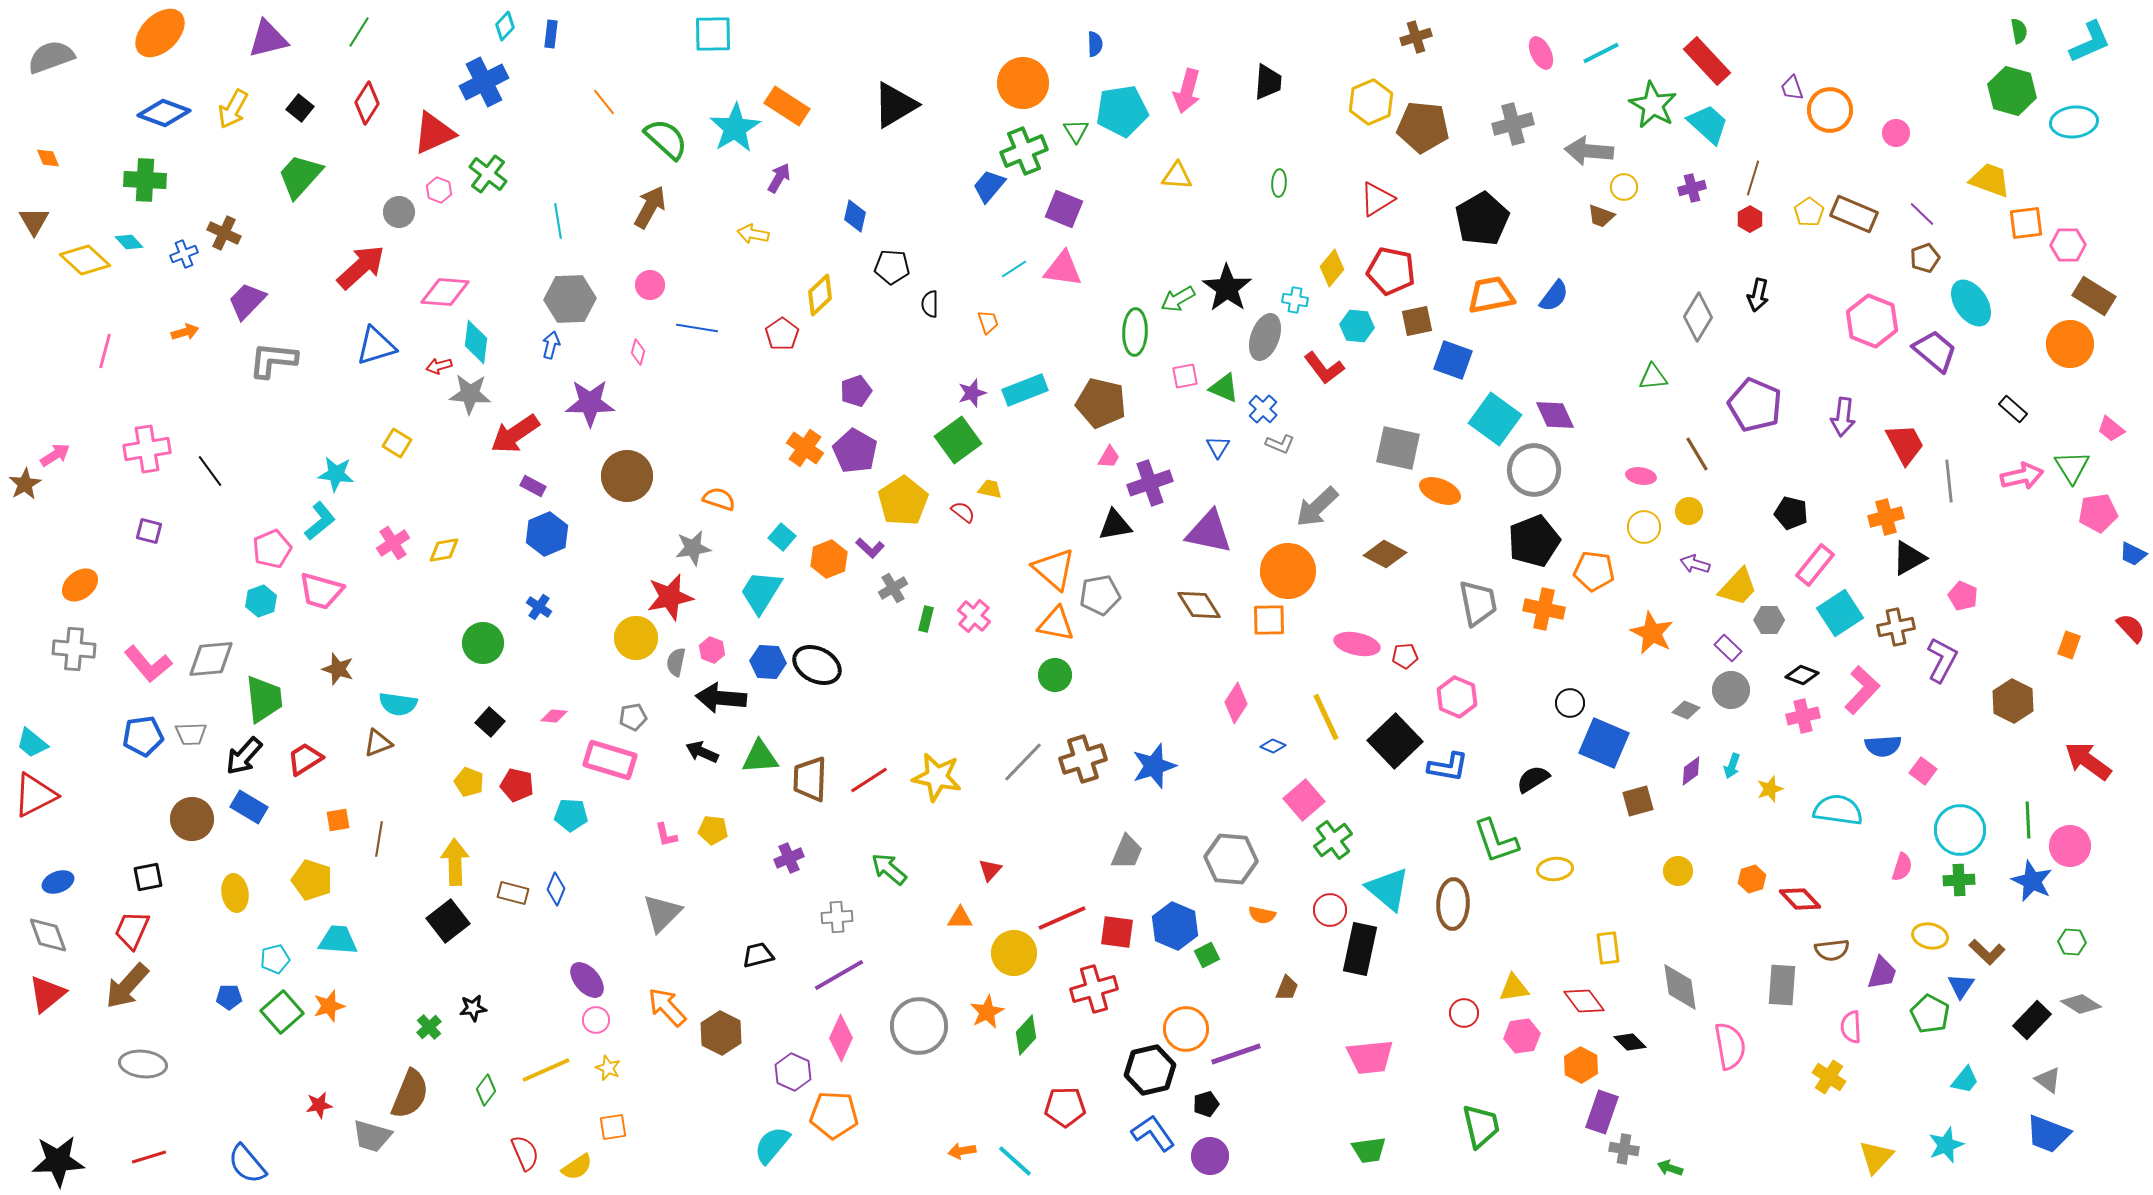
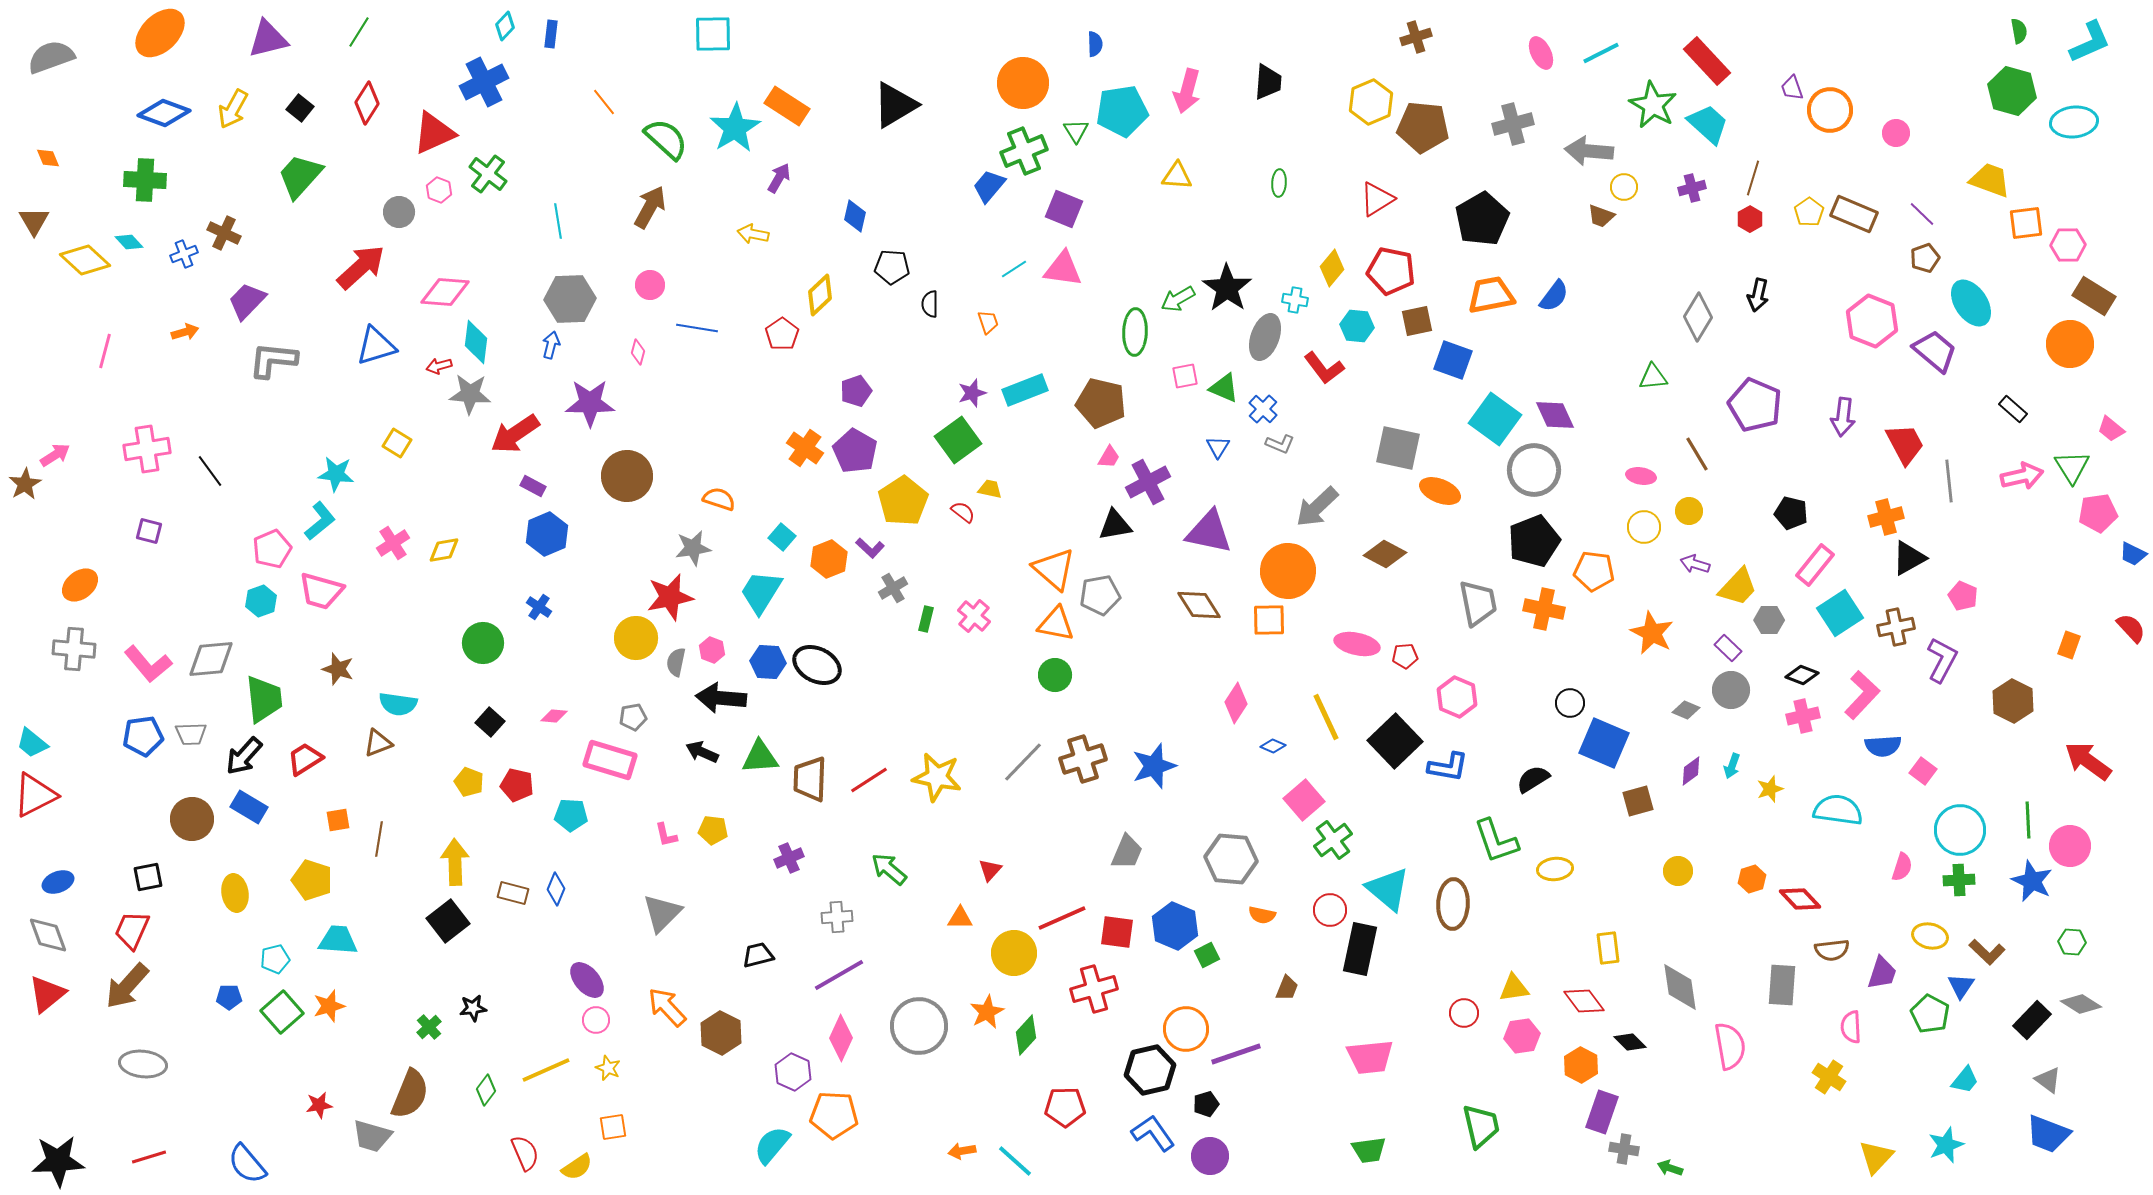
purple cross at (1150, 483): moved 2 px left, 1 px up; rotated 9 degrees counterclockwise
pink L-shape at (1862, 690): moved 5 px down
